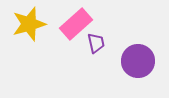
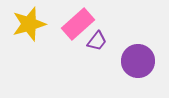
pink rectangle: moved 2 px right
purple trapezoid: moved 1 px right, 2 px up; rotated 50 degrees clockwise
